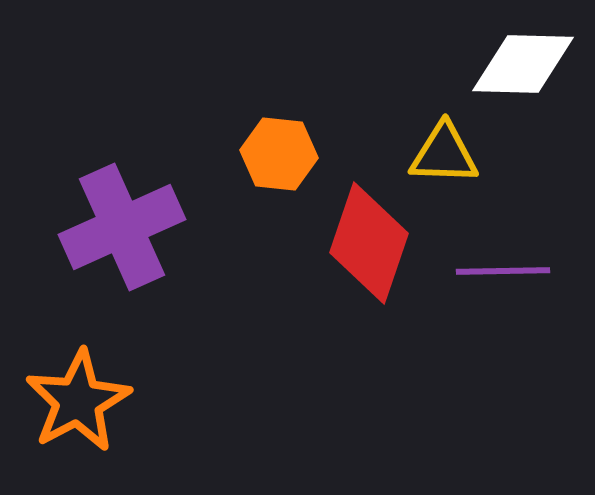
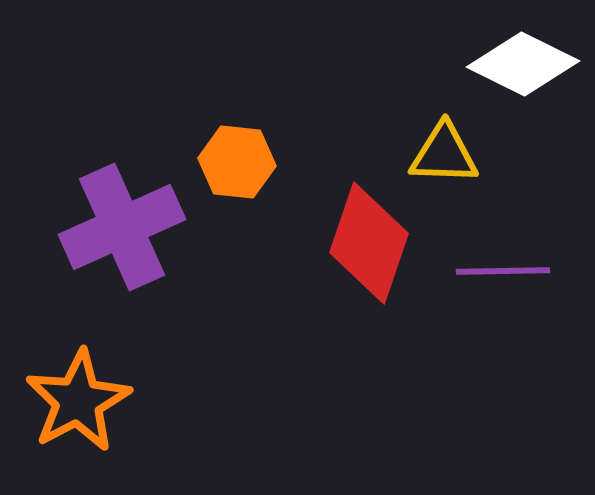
white diamond: rotated 25 degrees clockwise
orange hexagon: moved 42 px left, 8 px down
